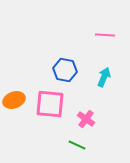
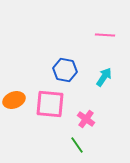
cyan arrow: rotated 12 degrees clockwise
green line: rotated 30 degrees clockwise
